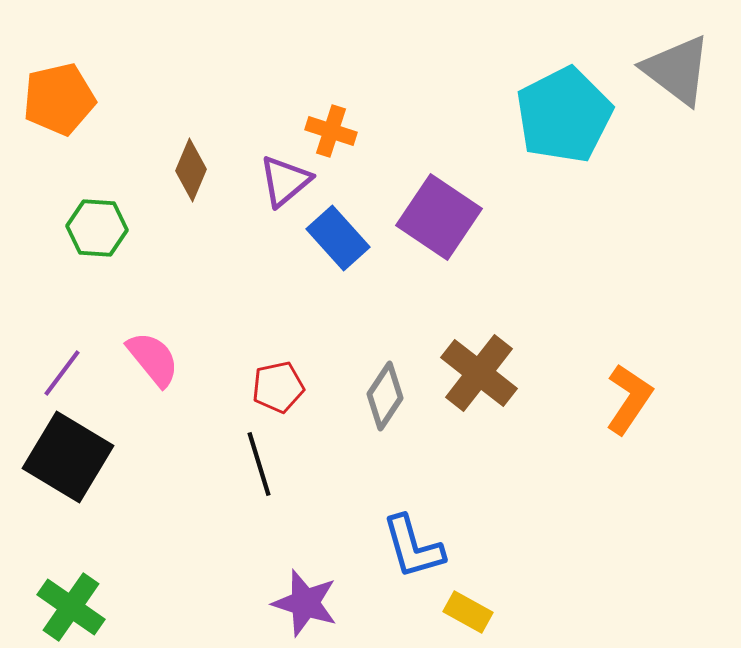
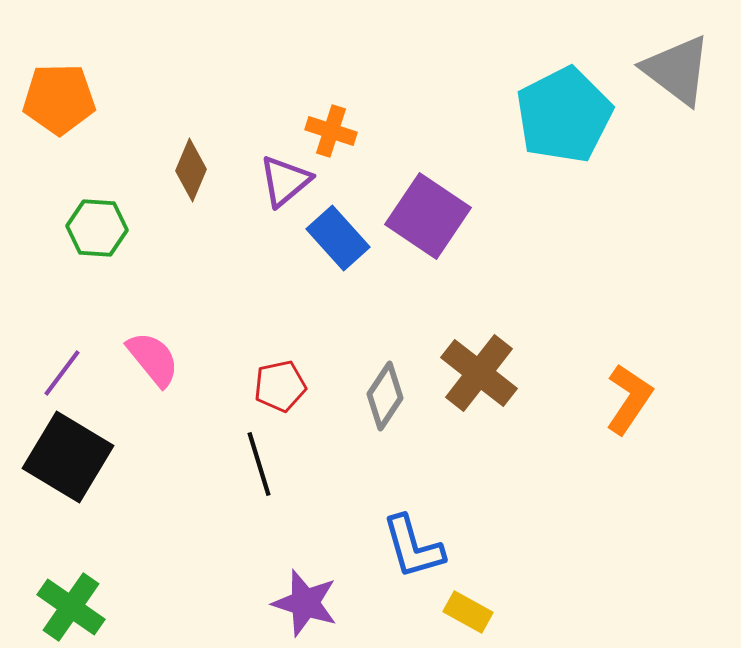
orange pentagon: rotated 12 degrees clockwise
purple square: moved 11 px left, 1 px up
red pentagon: moved 2 px right, 1 px up
